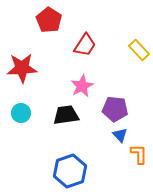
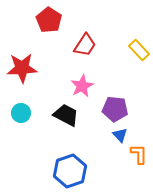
black trapezoid: rotated 36 degrees clockwise
